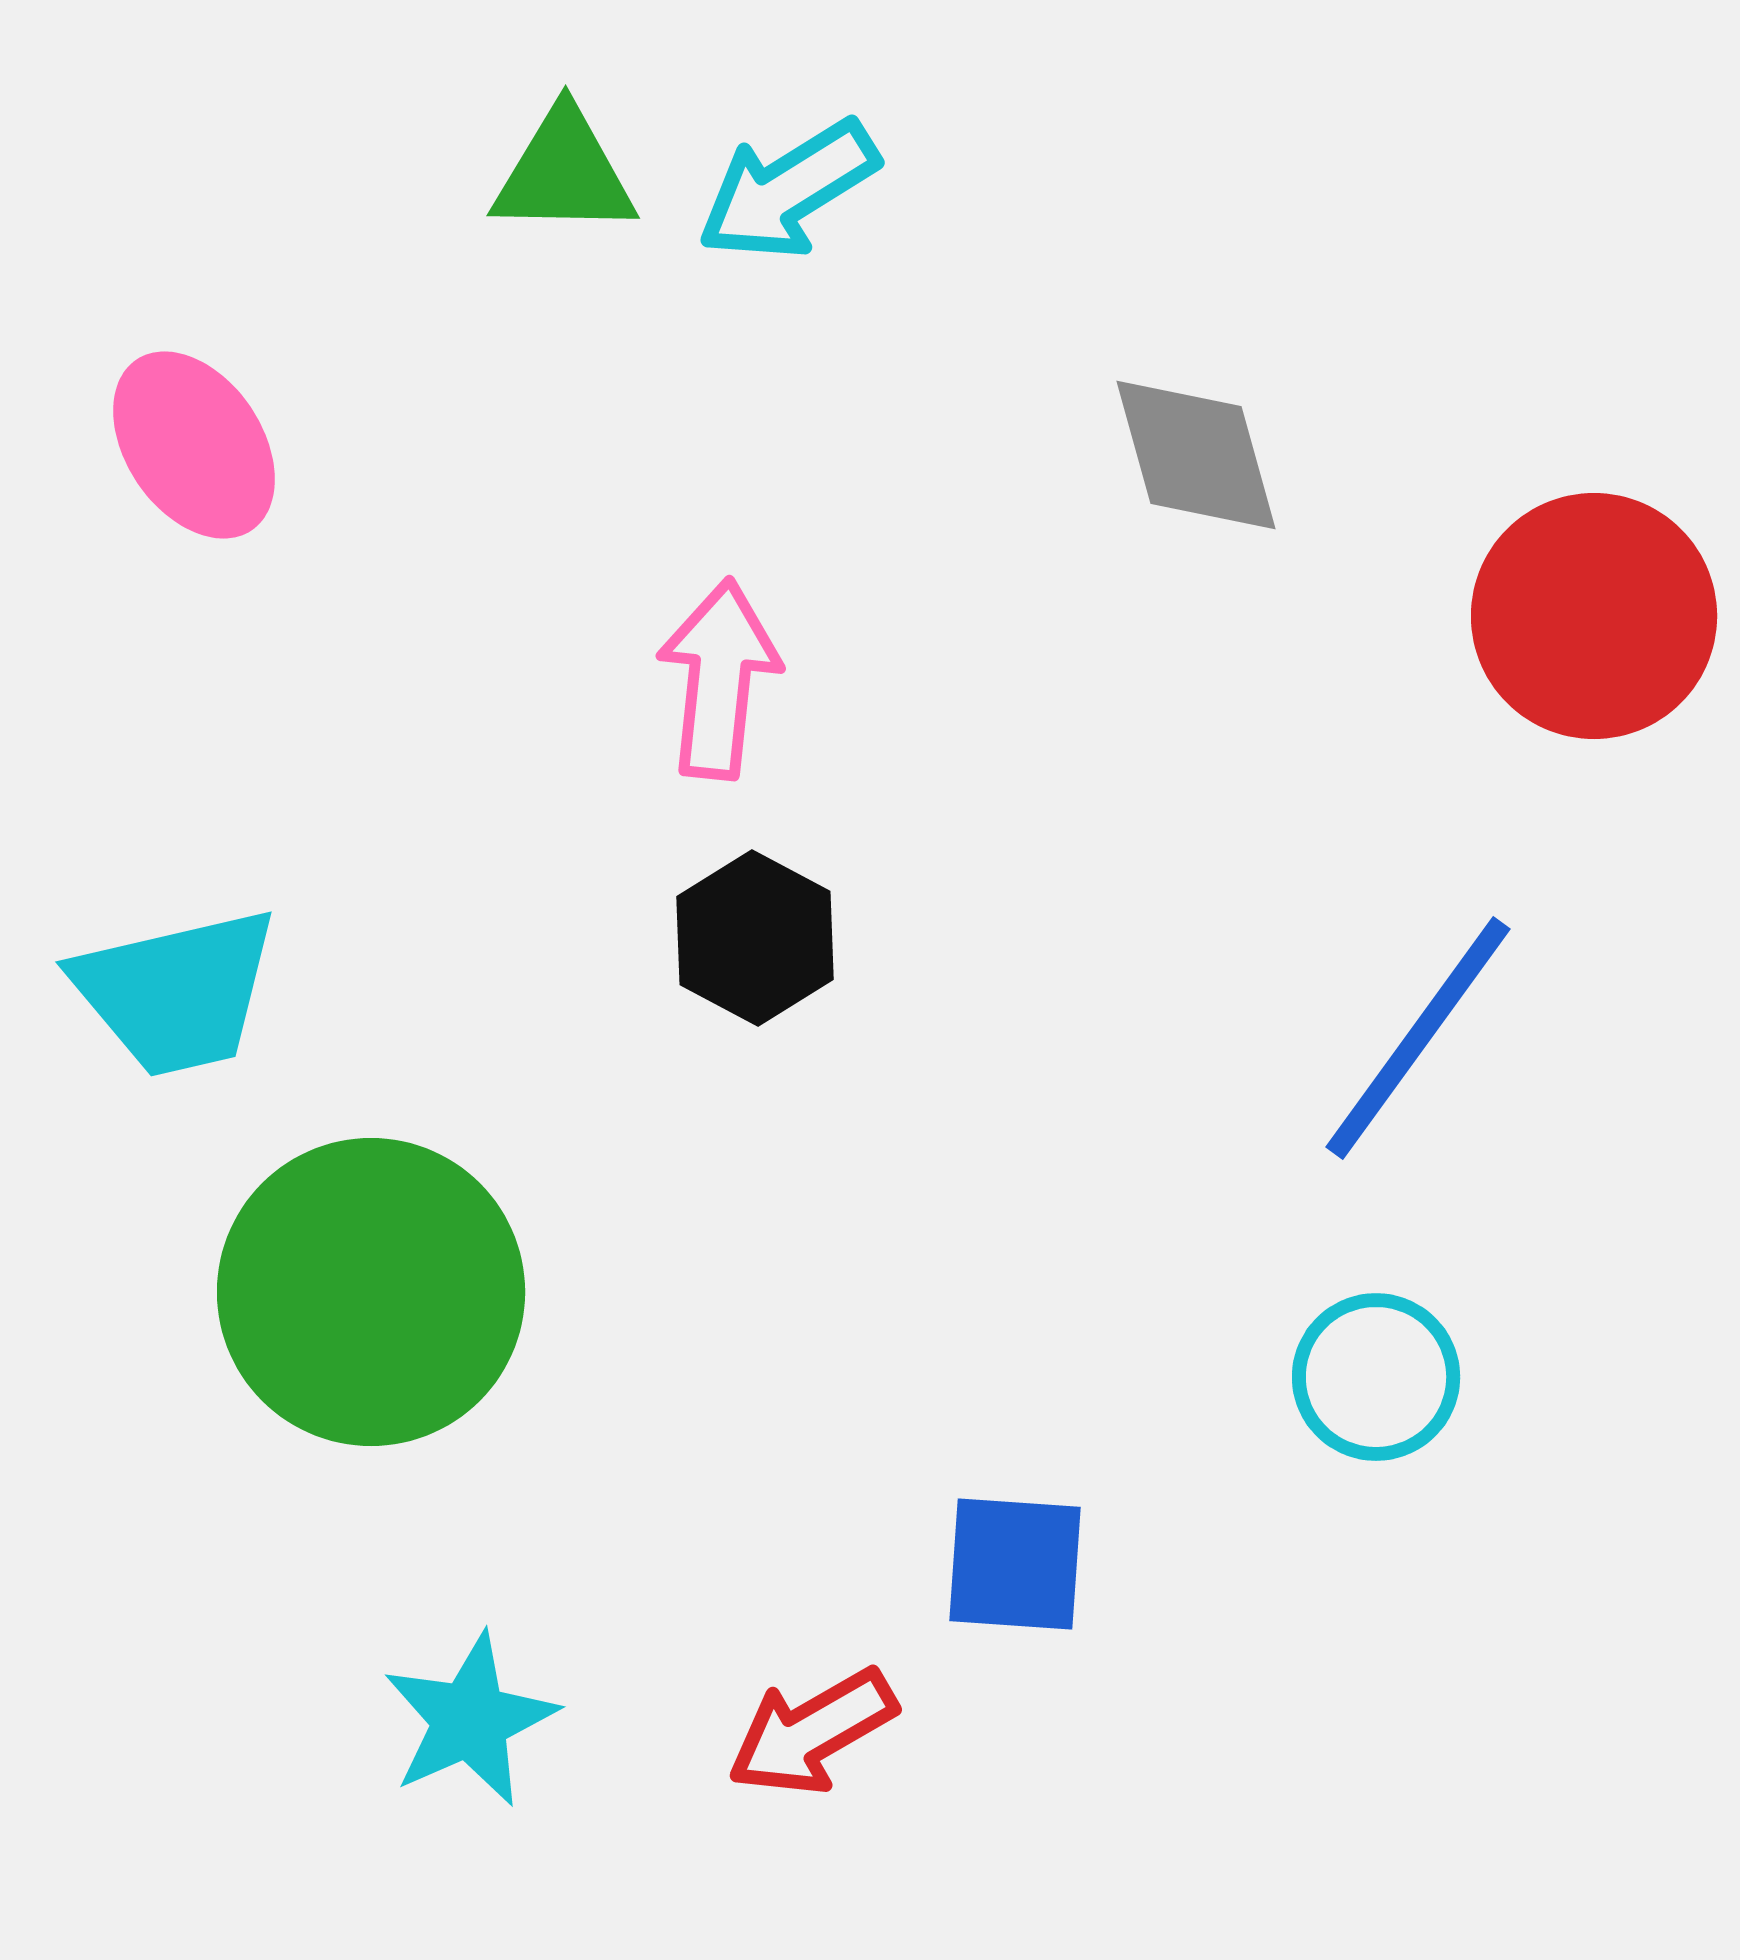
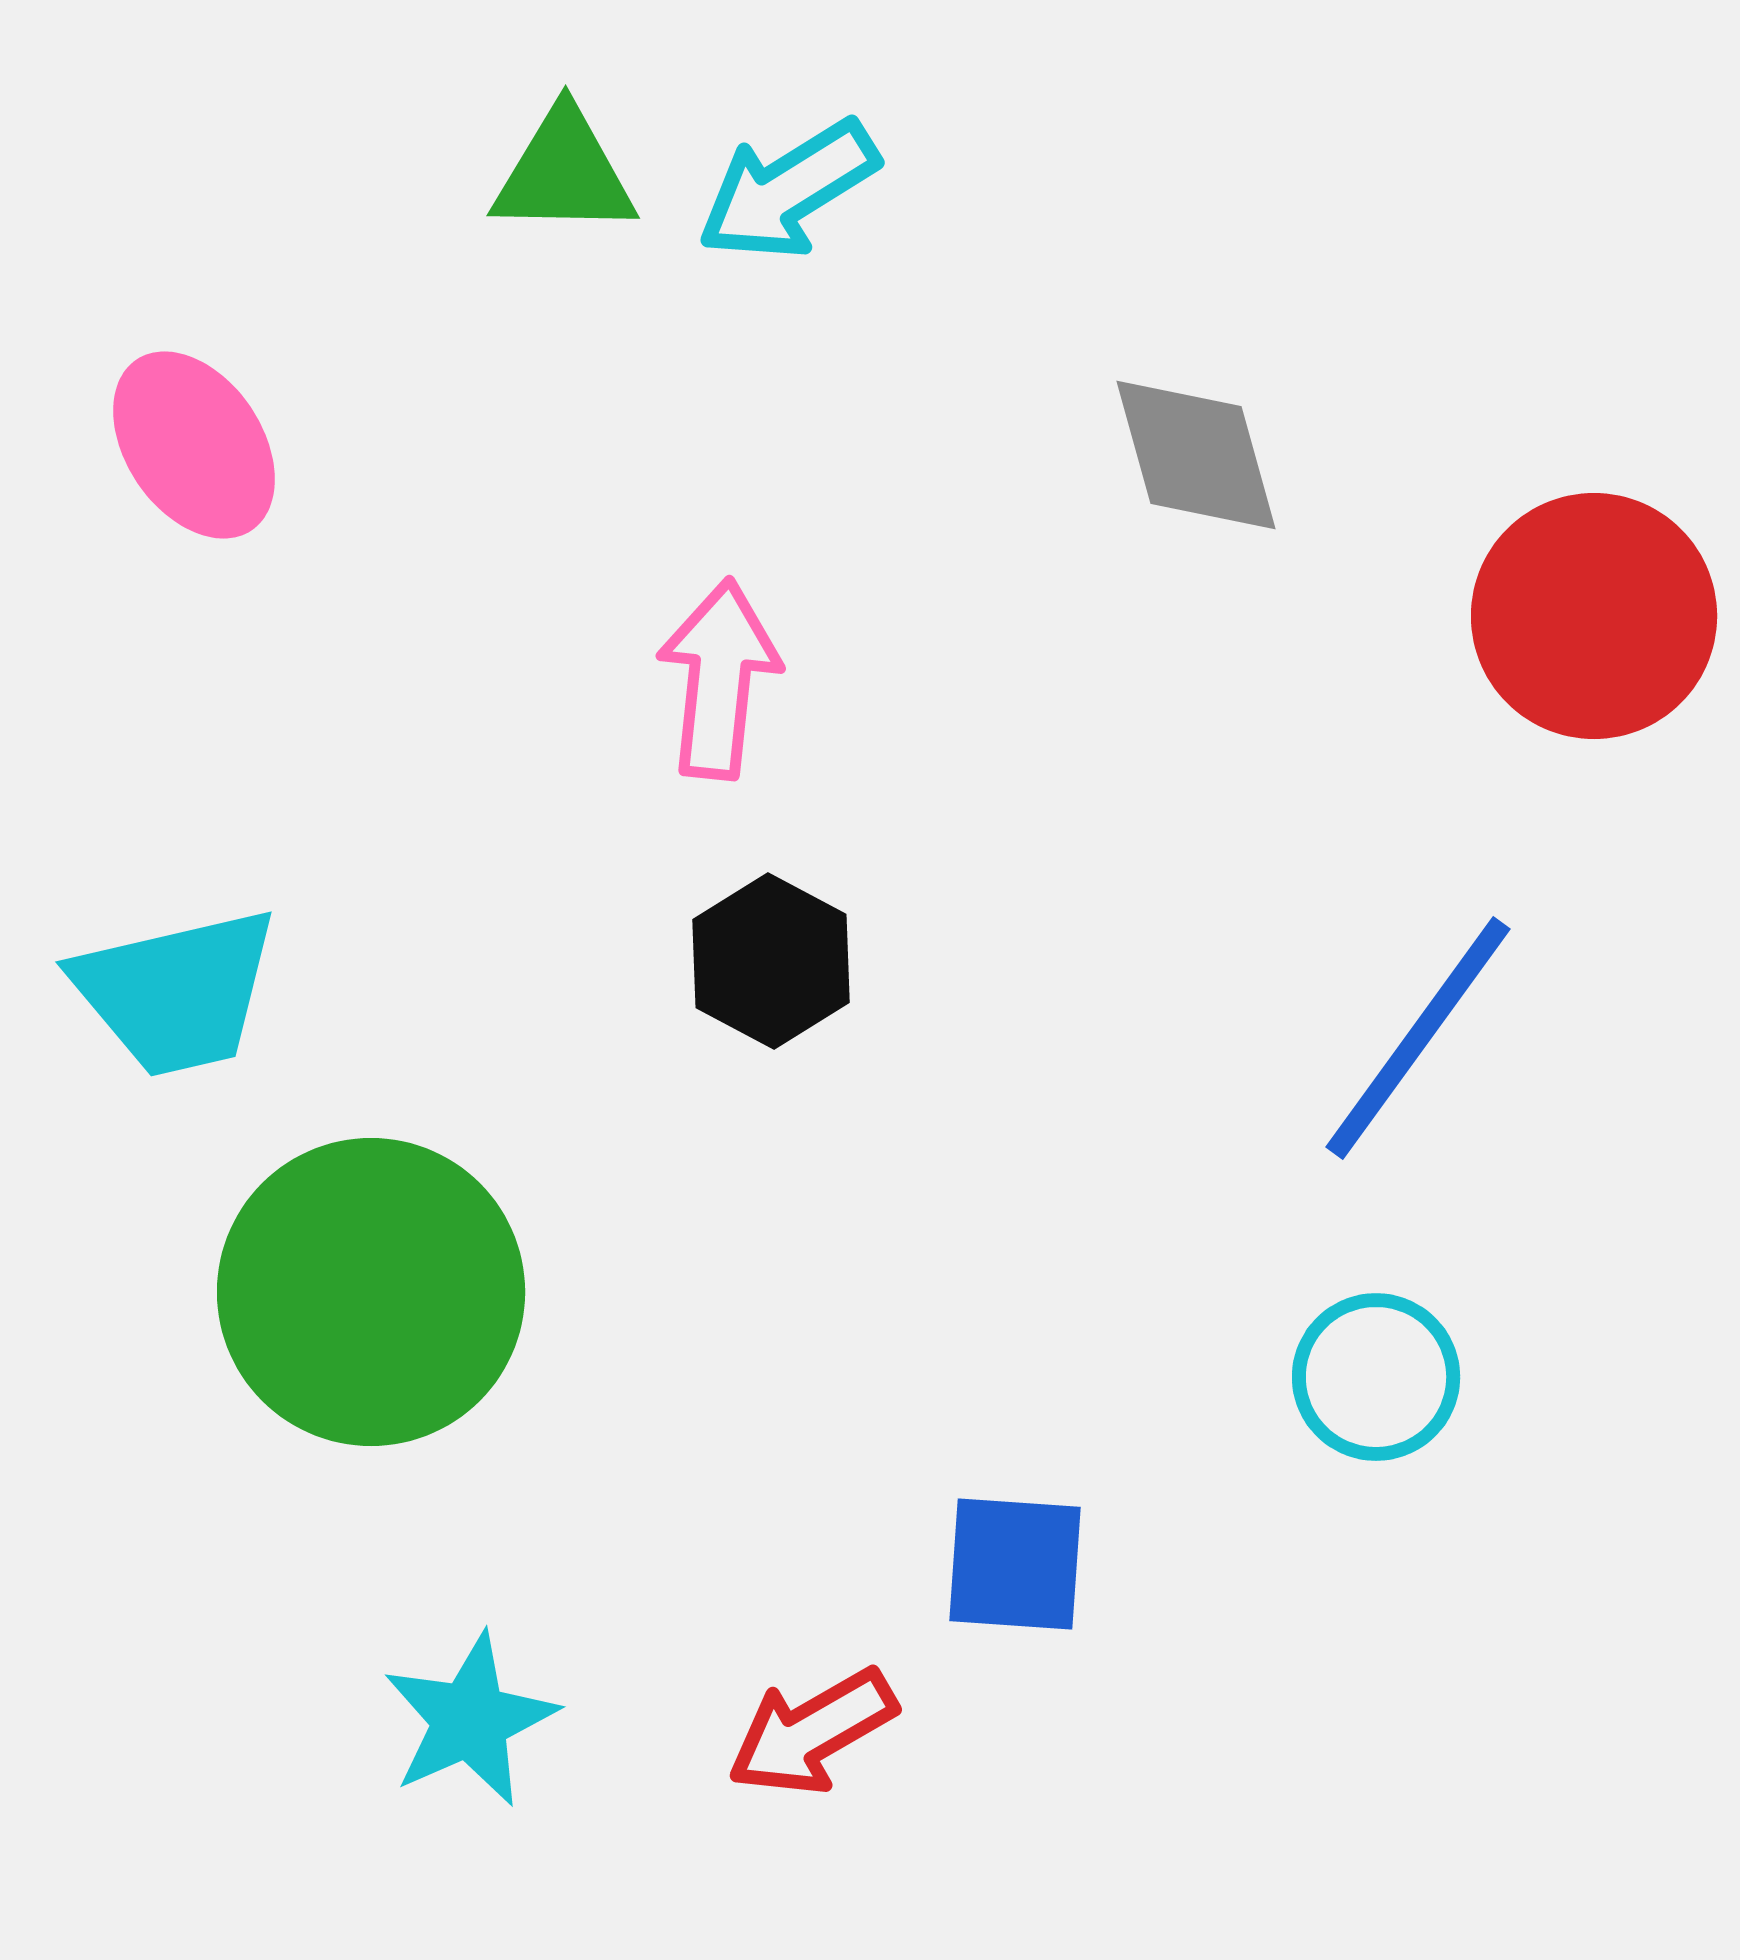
black hexagon: moved 16 px right, 23 px down
